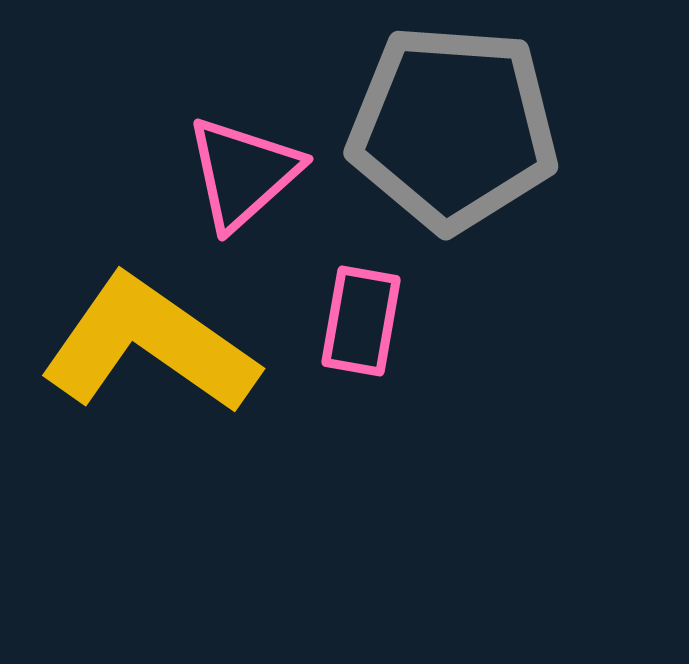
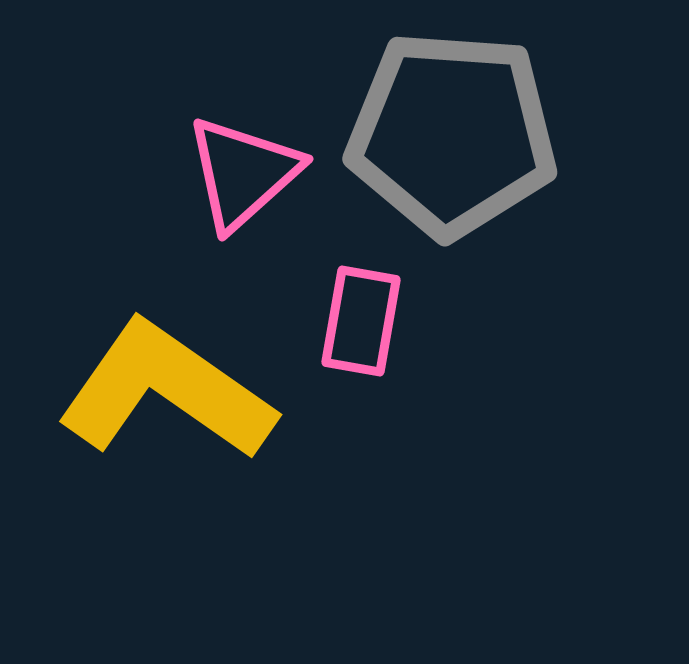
gray pentagon: moved 1 px left, 6 px down
yellow L-shape: moved 17 px right, 46 px down
